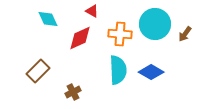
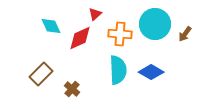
red triangle: moved 3 px right, 3 px down; rotated 48 degrees clockwise
cyan diamond: moved 3 px right, 7 px down
brown rectangle: moved 3 px right, 3 px down
brown cross: moved 1 px left, 3 px up; rotated 21 degrees counterclockwise
